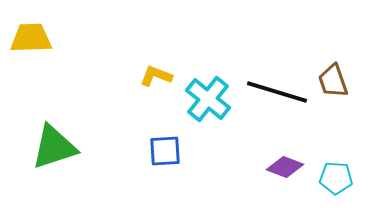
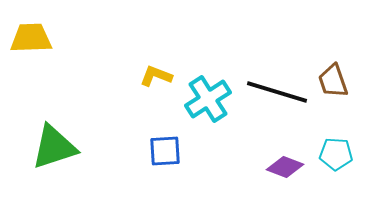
cyan cross: rotated 18 degrees clockwise
cyan pentagon: moved 24 px up
